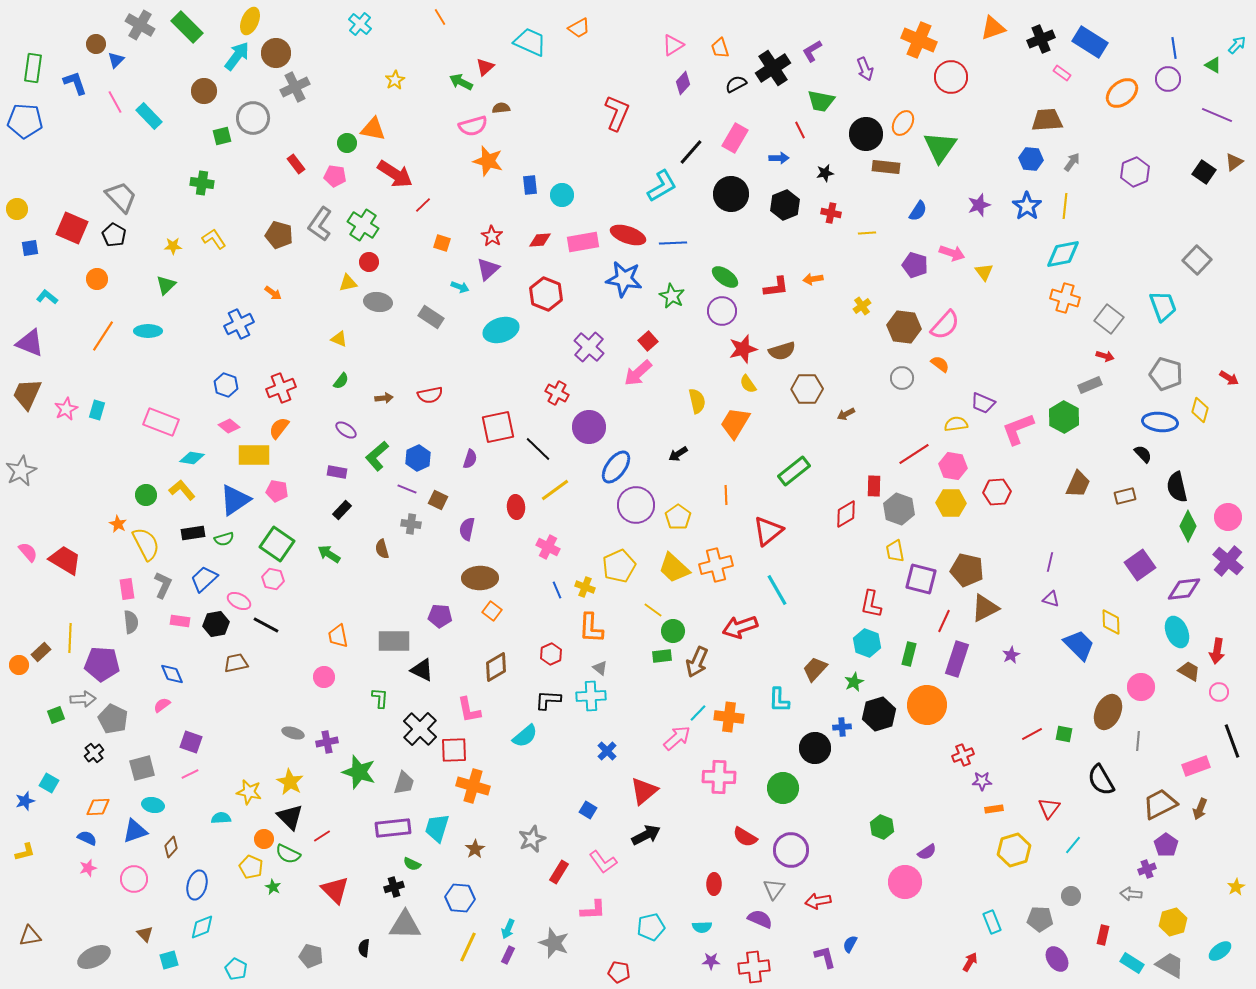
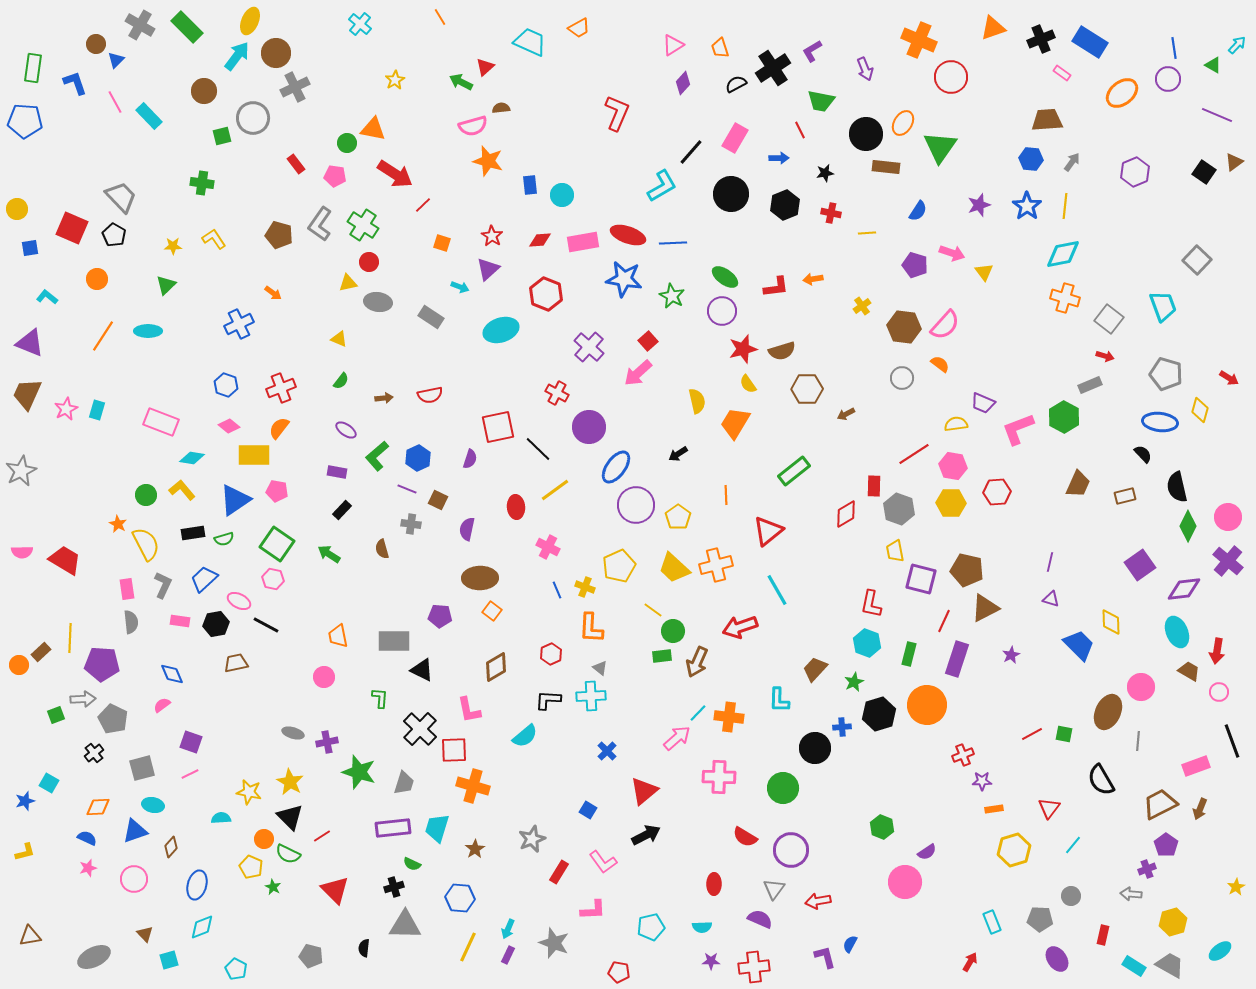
pink semicircle at (28, 552): moved 6 px left; rotated 130 degrees clockwise
cyan rectangle at (1132, 963): moved 2 px right, 3 px down
